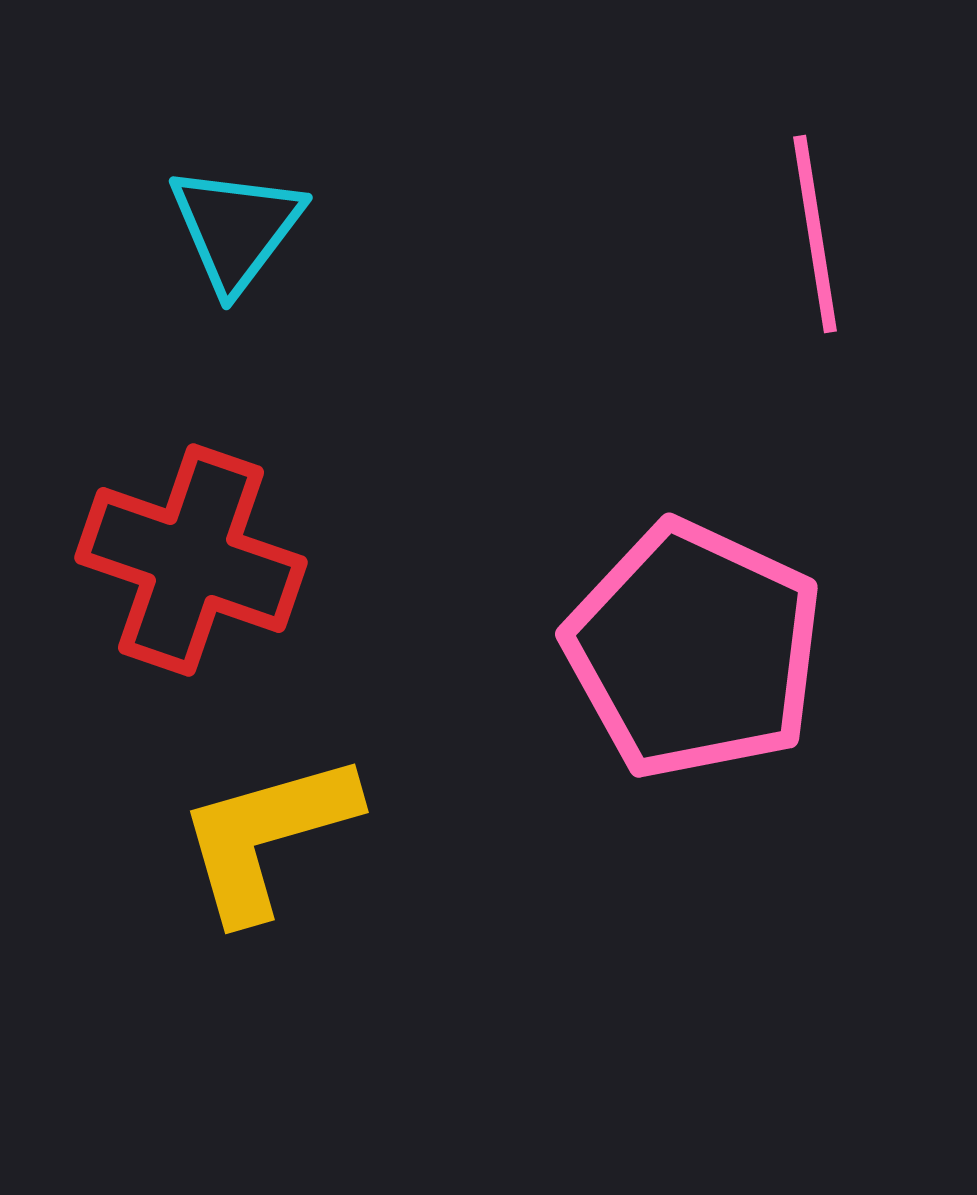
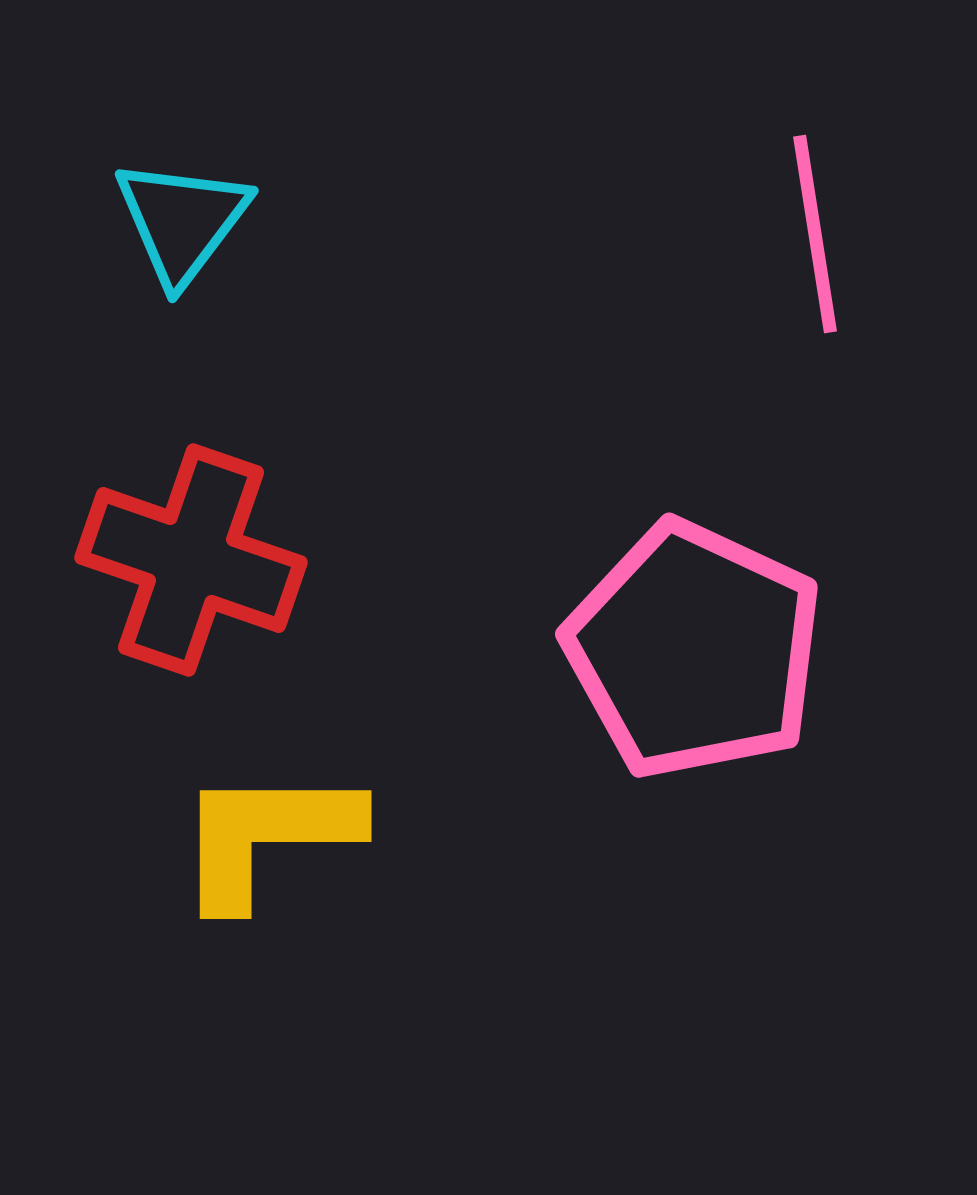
cyan triangle: moved 54 px left, 7 px up
yellow L-shape: rotated 16 degrees clockwise
